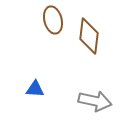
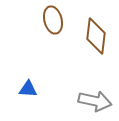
brown diamond: moved 7 px right
blue triangle: moved 7 px left
